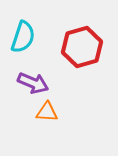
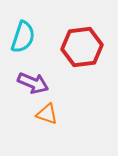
red hexagon: rotated 9 degrees clockwise
orange triangle: moved 2 px down; rotated 15 degrees clockwise
